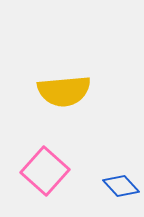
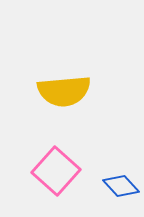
pink square: moved 11 px right
